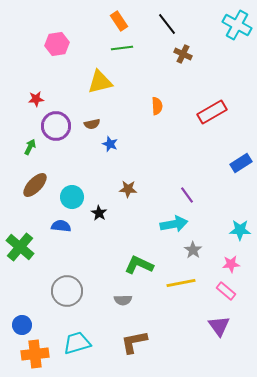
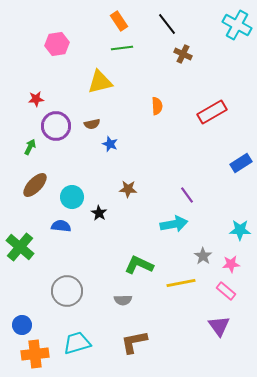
gray star: moved 10 px right, 6 px down
